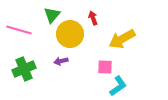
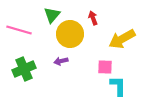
cyan L-shape: rotated 55 degrees counterclockwise
